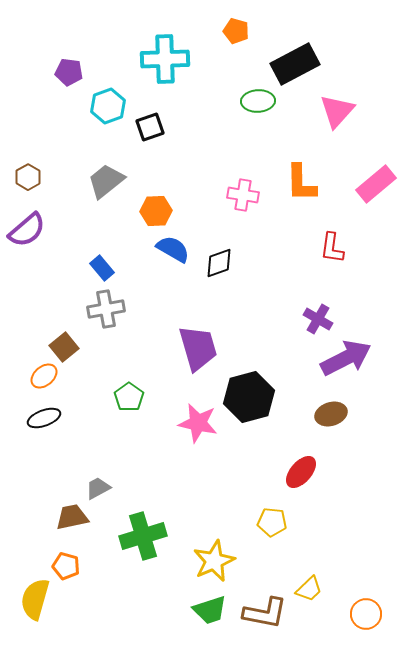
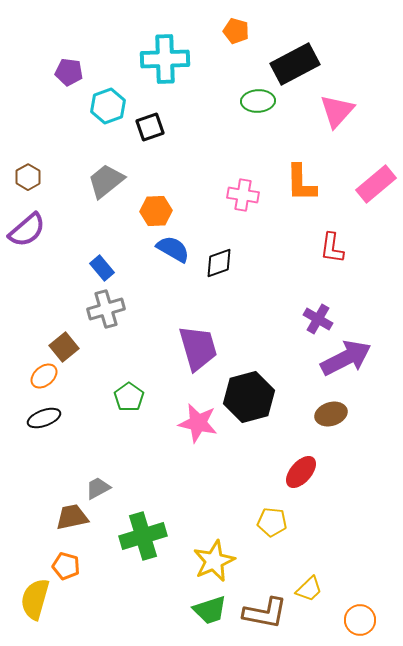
gray cross at (106, 309): rotated 6 degrees counterclockwise
orange circle at (366, 614): moved 6 px left, 6 px down
